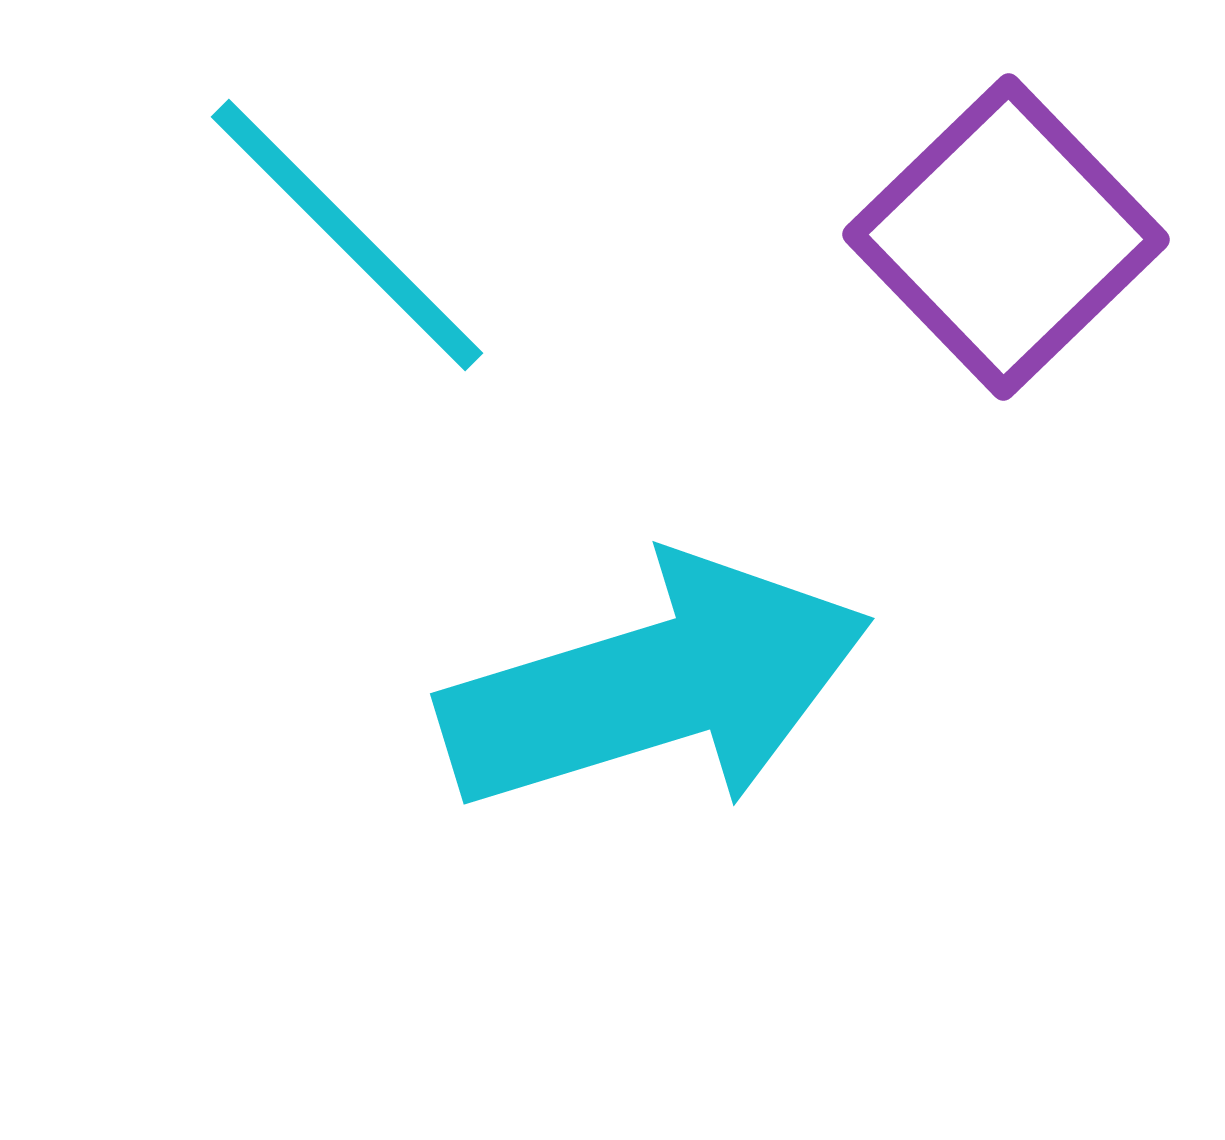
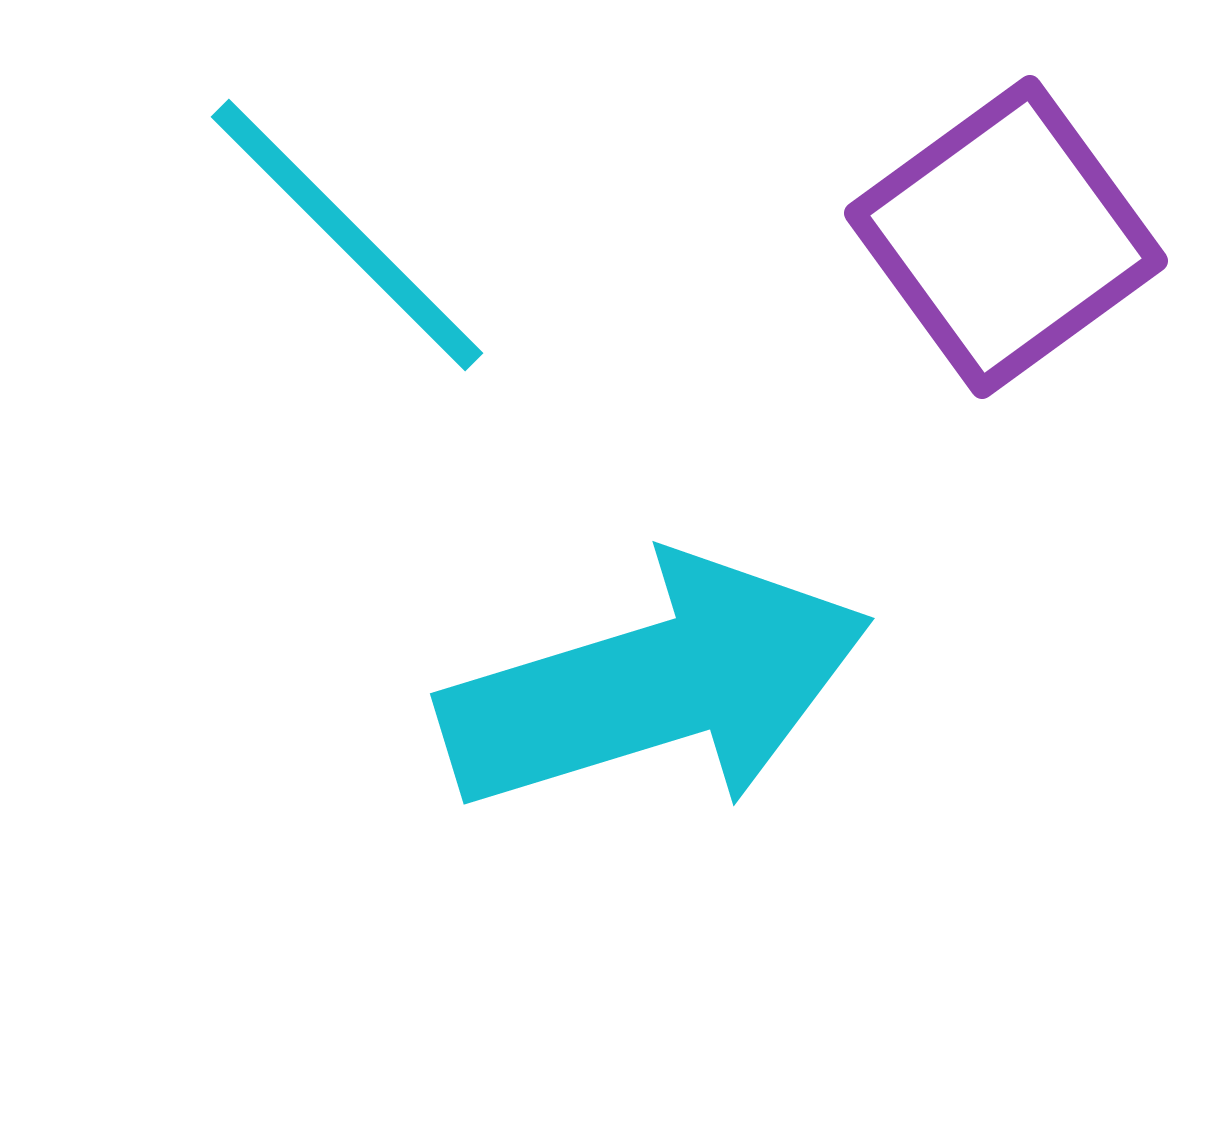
purple square: rotated 8 degrees clockwise
